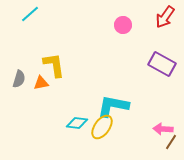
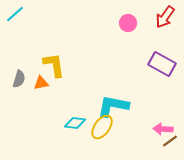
cyan line: moved 15 px left
pink circle: moved 5 px right, 2 px up
cyan diamond: moved 2 px left
brown line: moved 1 px left, 1 px up; rotated 21 degrees clockwise
